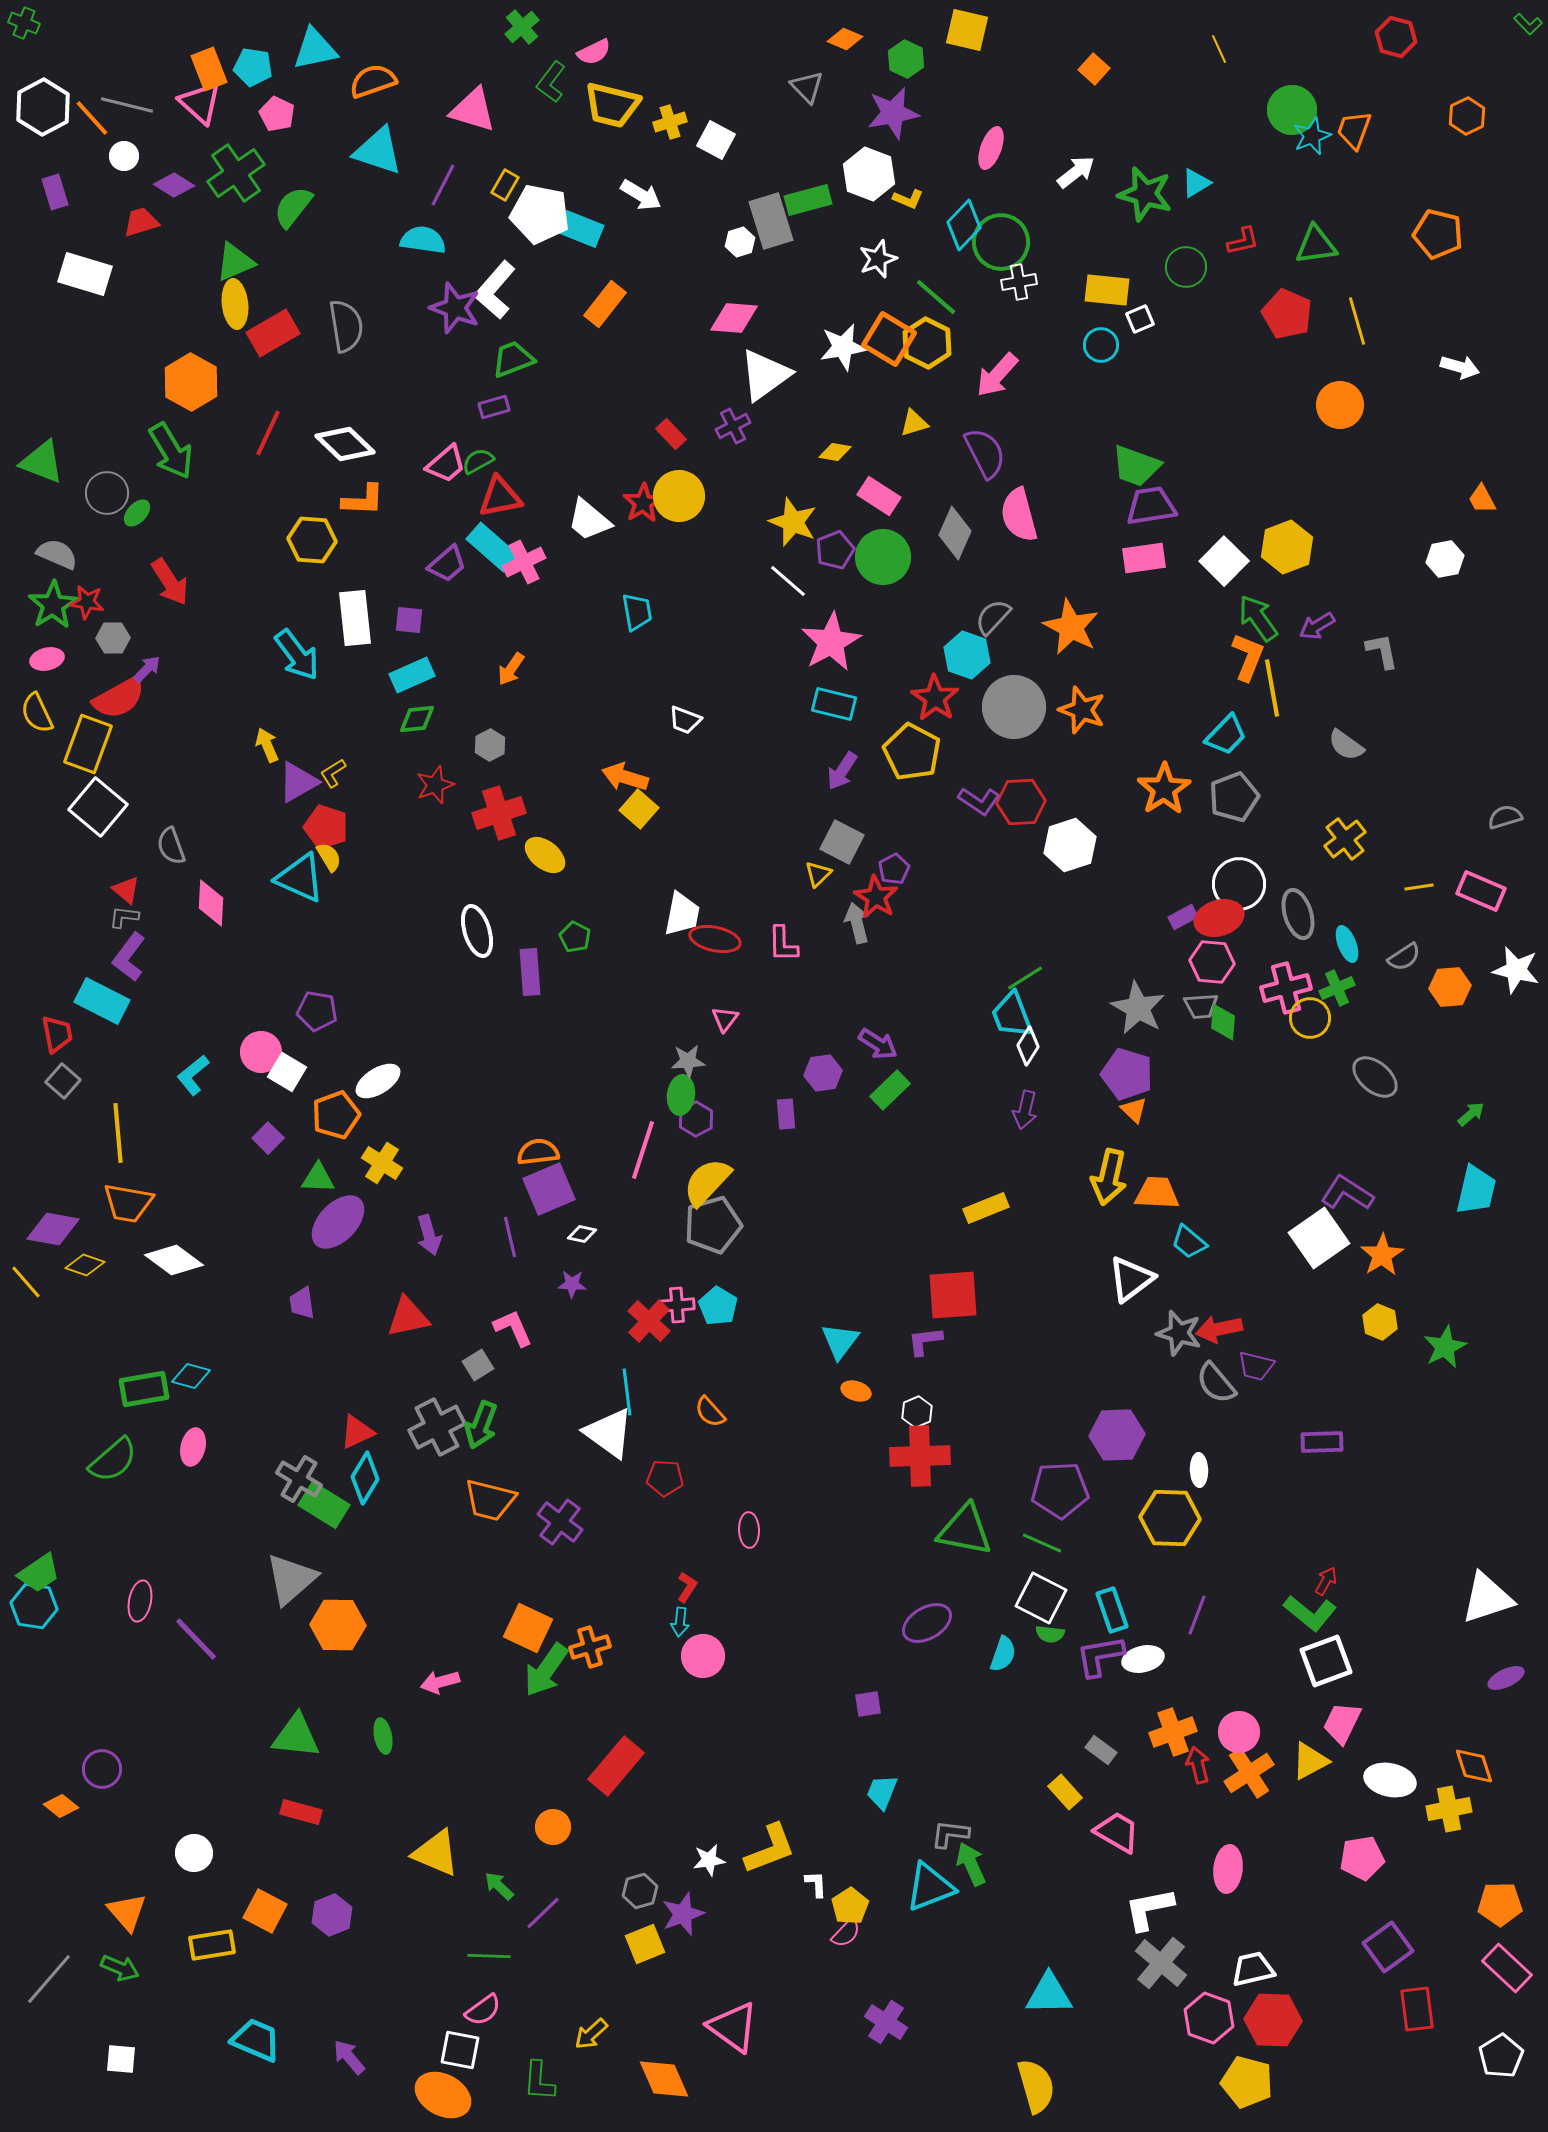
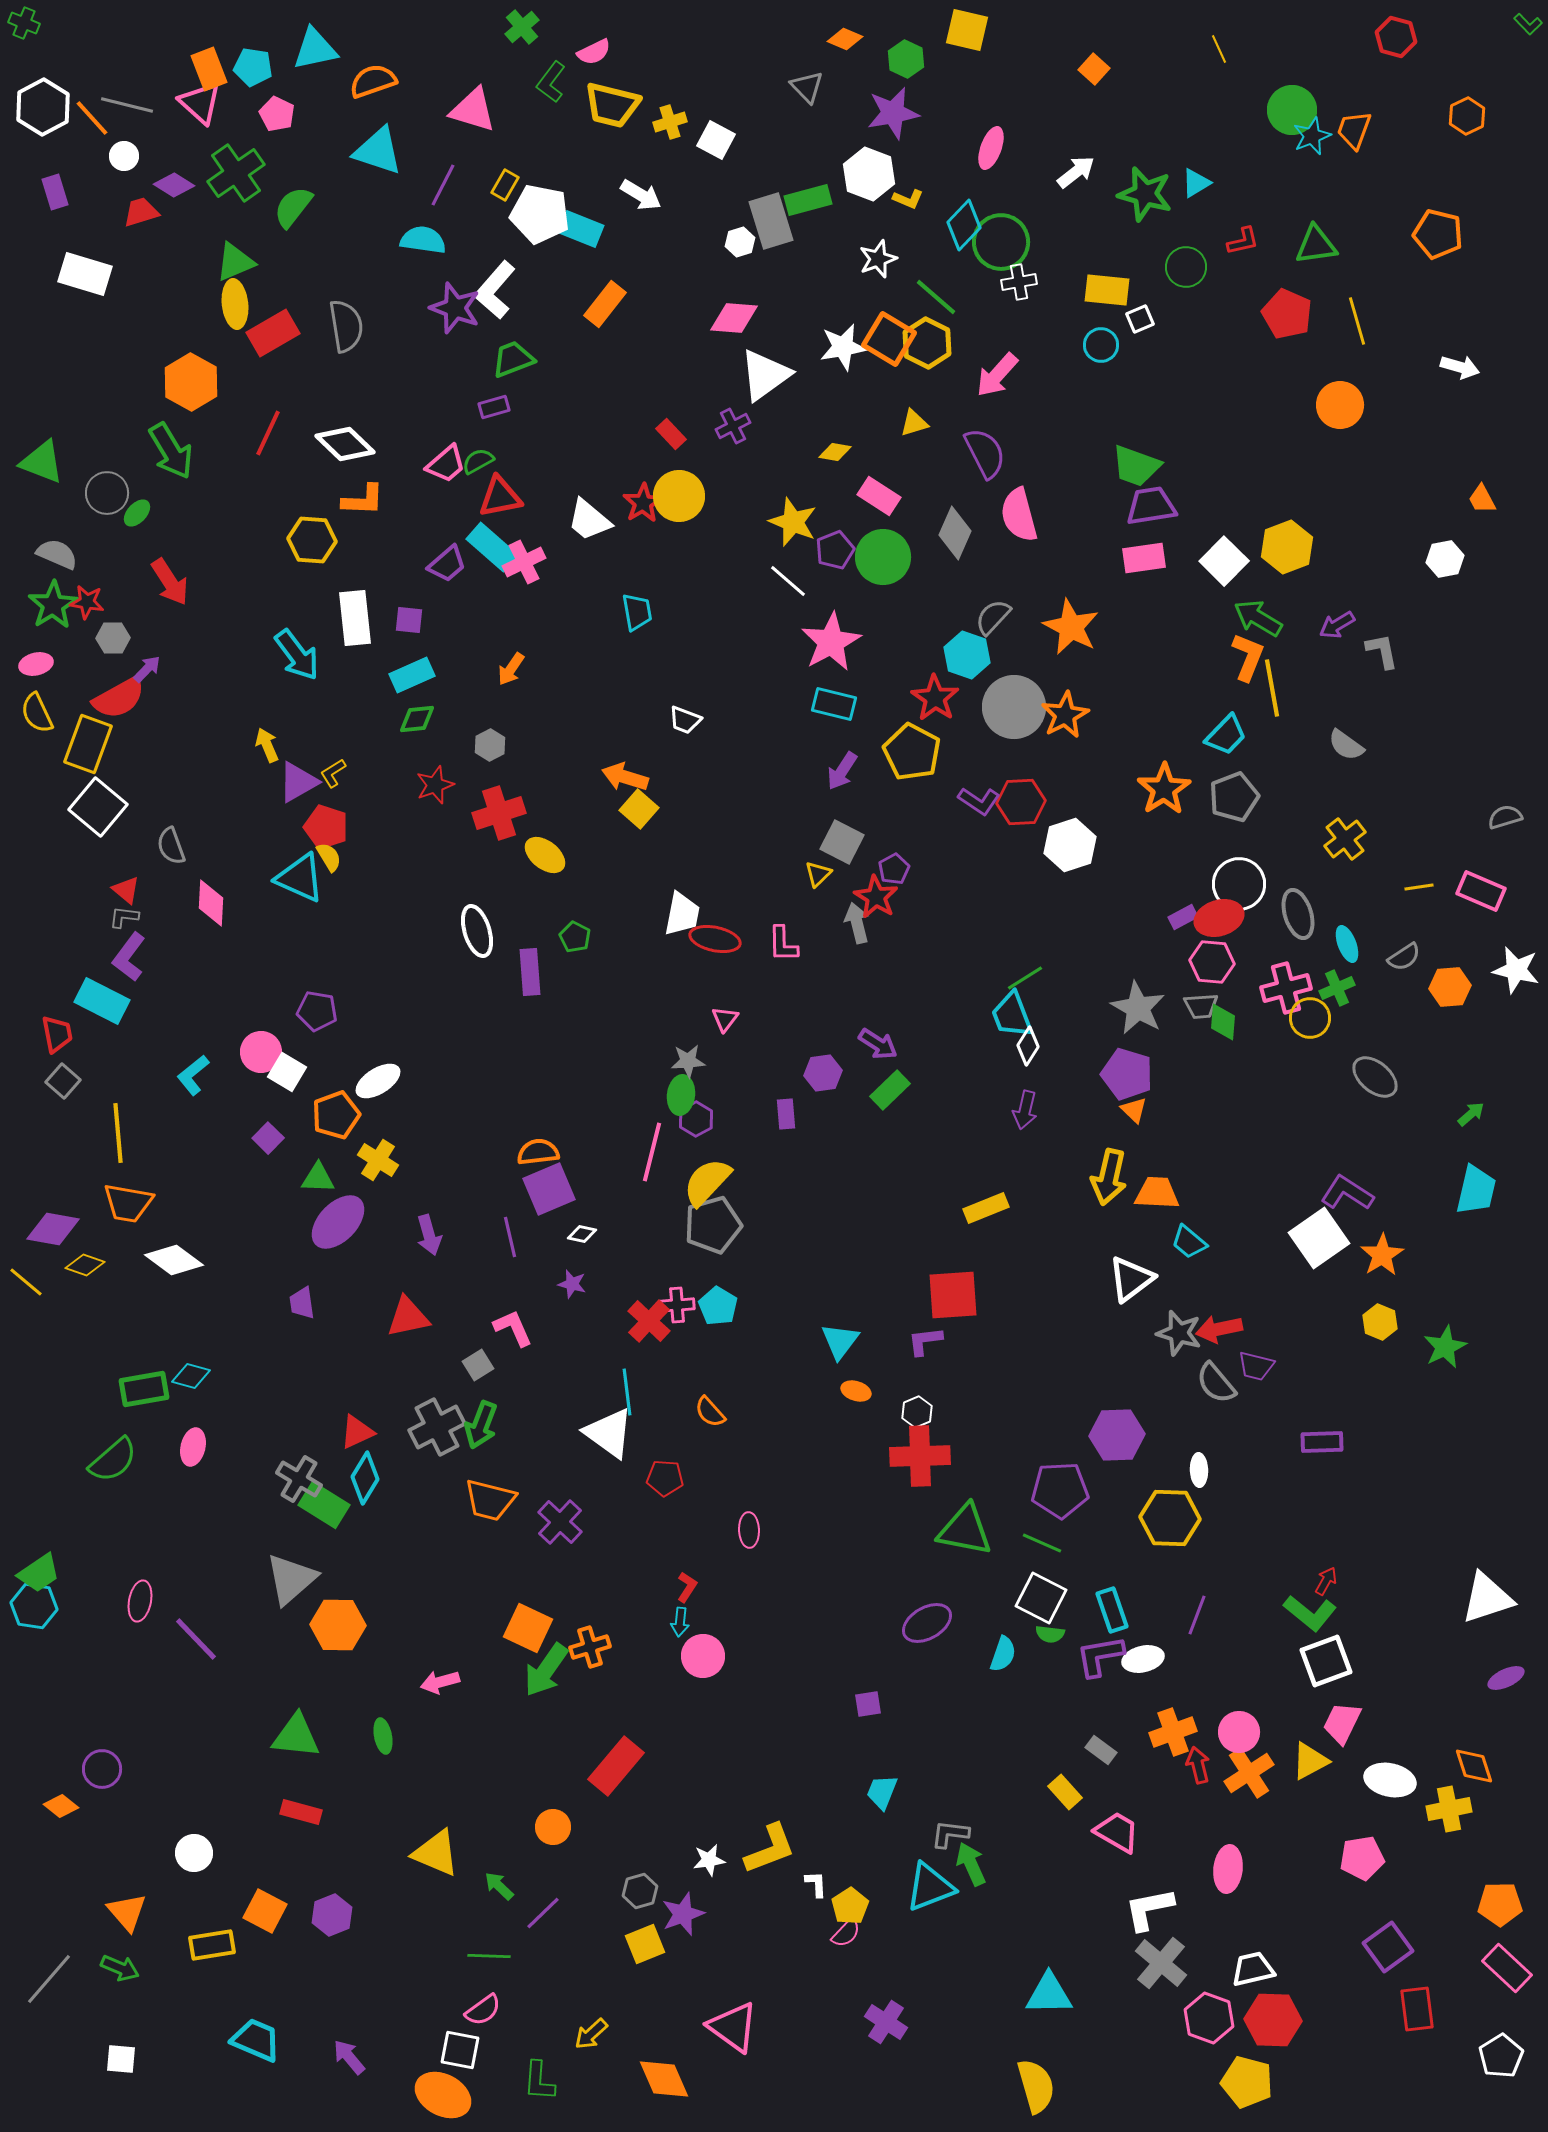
red trapezoid at (141, 222): moved 10 px up
green arrow at (1258, 618): rotated 24 degrees counterclockwise
purple arrow at (1317, 626): moved 20 px right, 1 px up
pink ellipse at (47, 659): moved 11 px left, 5 px down
orange star at (1082, 710): moved 17 px left, 5 px down; rotated 24 degrees clockwise
pink line at (643, 1150): moved 9 px right, 2 px down; rotated 4 degrees counterclockwise
yellow cross at (382, 1163): moved 4 px left, 3 px up
yellow line at (26, 1282): rotated 9 degrees counterclockwise
purple star at (572, 1284): rotated 12 degrees clockwise
purple cross at (560, 1522): rotated 6 degrees clockwise
